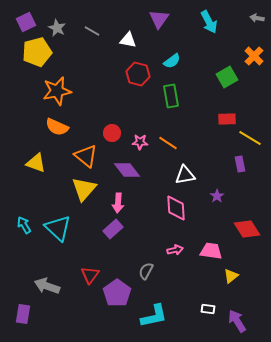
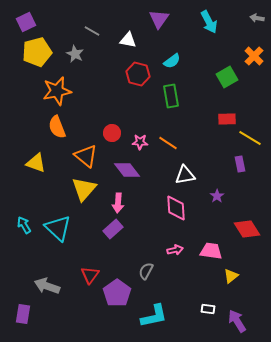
gray star at (57, 28): moved 18 px right, 26 px down
orange semicircle at (57, 127): rotated 45 degrees clockwise
